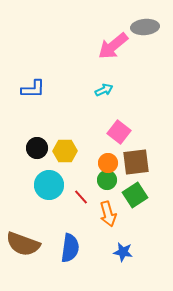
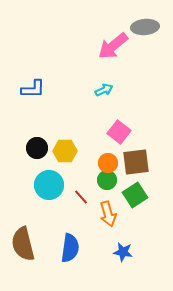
brown semicircle: rotated 56 degrees clockwise
